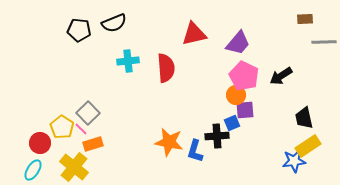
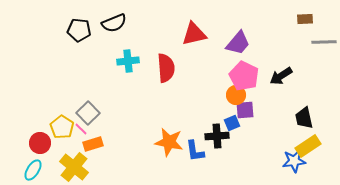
blue L-shape: rotated 25 degrees counterclockwise
